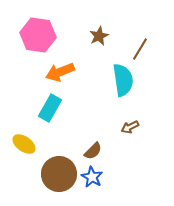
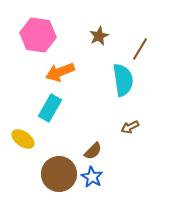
yellow ellipse: moved 1 px left, 5 px up
